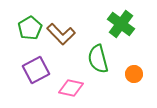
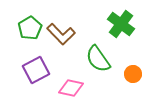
green semicircle: rotated 20 degrees counterclockwise
orange circle: moved 1 px left
